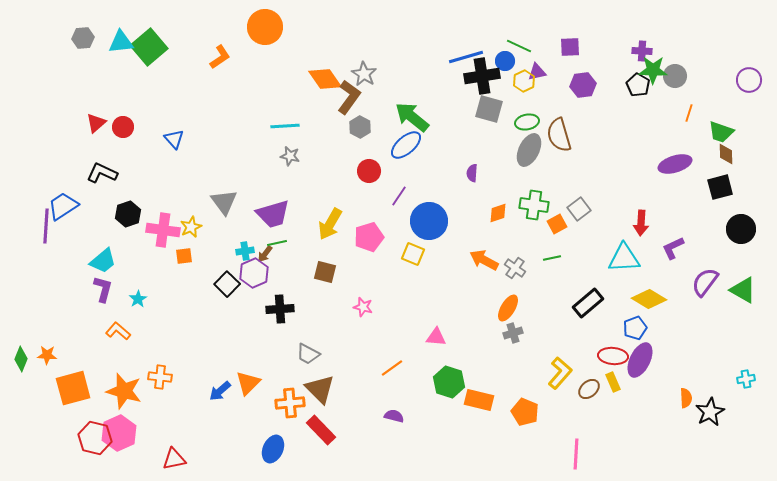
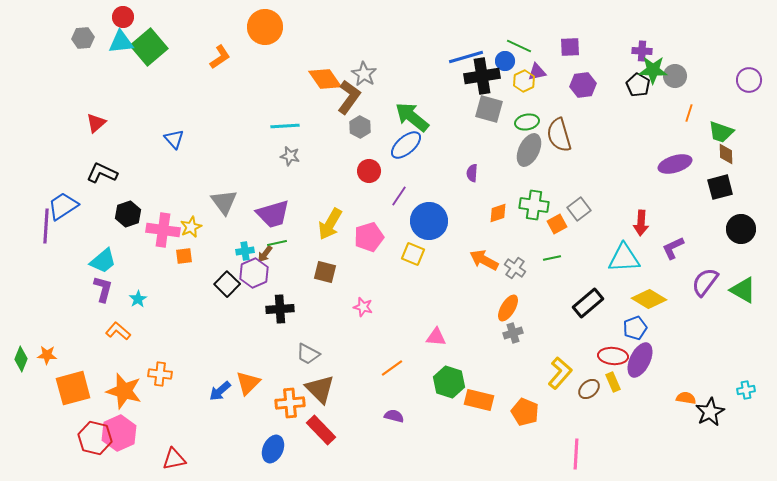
red circle at (123, 127): moved 110 px up
orange cross at (160, 377): moved 3 px up
cyan cross at (746, 379): moved 11 px down
orange semicircle at (686, 398): rotated 78 degrees counterclockwise
